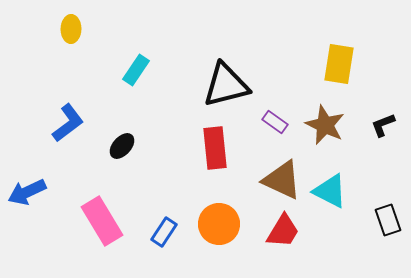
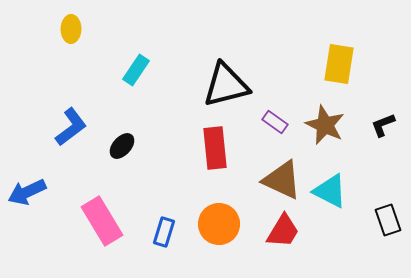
blue L-shape: moved 3 px right, 4 px down
blue rectangle: rotated 16 degrees counterclockwise
